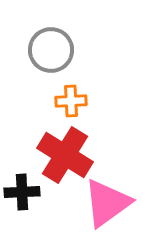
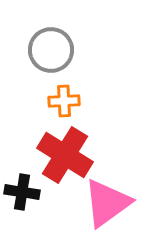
orange cross: moved 7 px left
black cross: rotated 12 degrees clockwise
